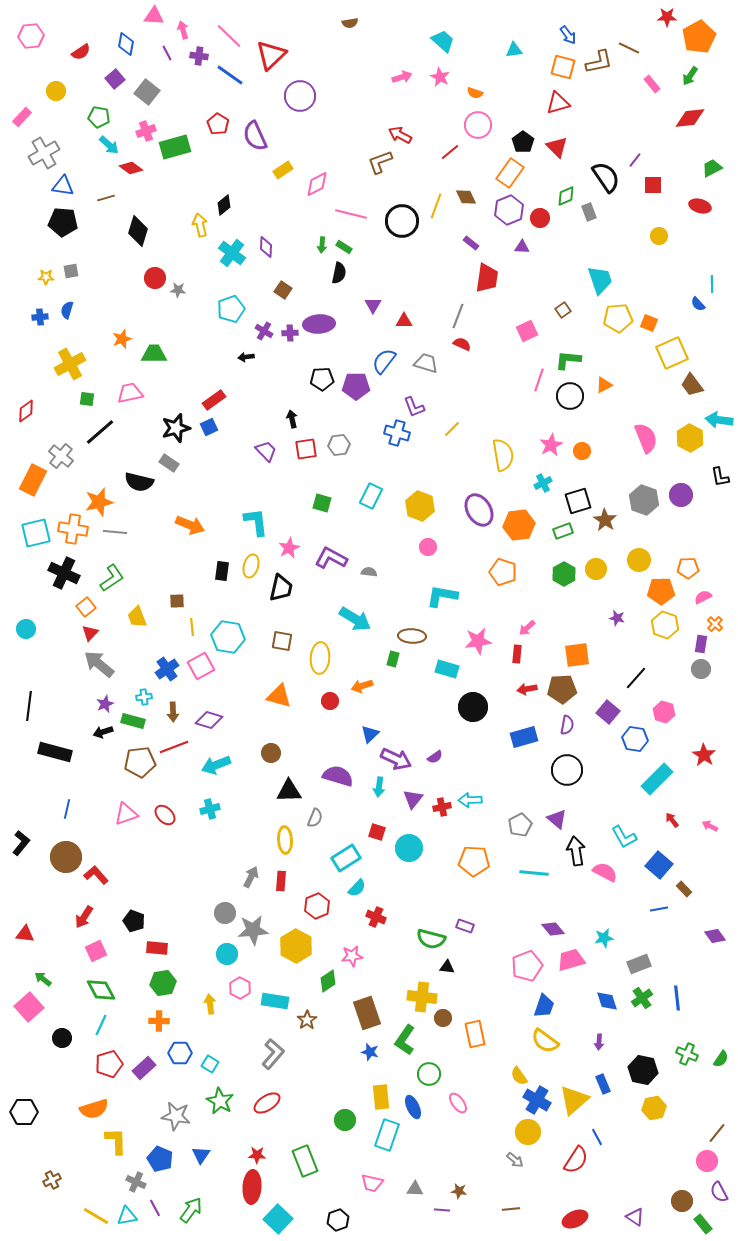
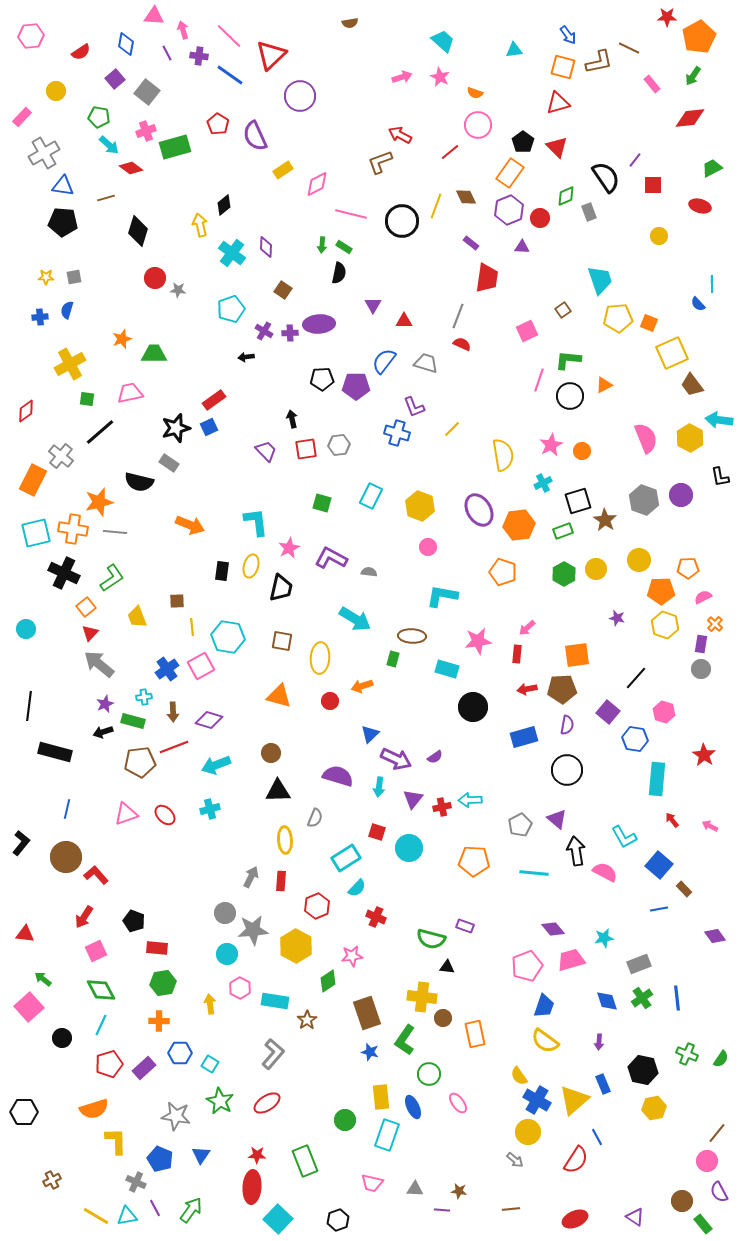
green arrow at (690, 76): moved 3 px right
gray square at (71, 271): moved 3 px right, 6 px down
cyan rectangle at (657, 779): rotated 40 degrees counterclockwise
black triangle at (289, 791): moved 11 px left
